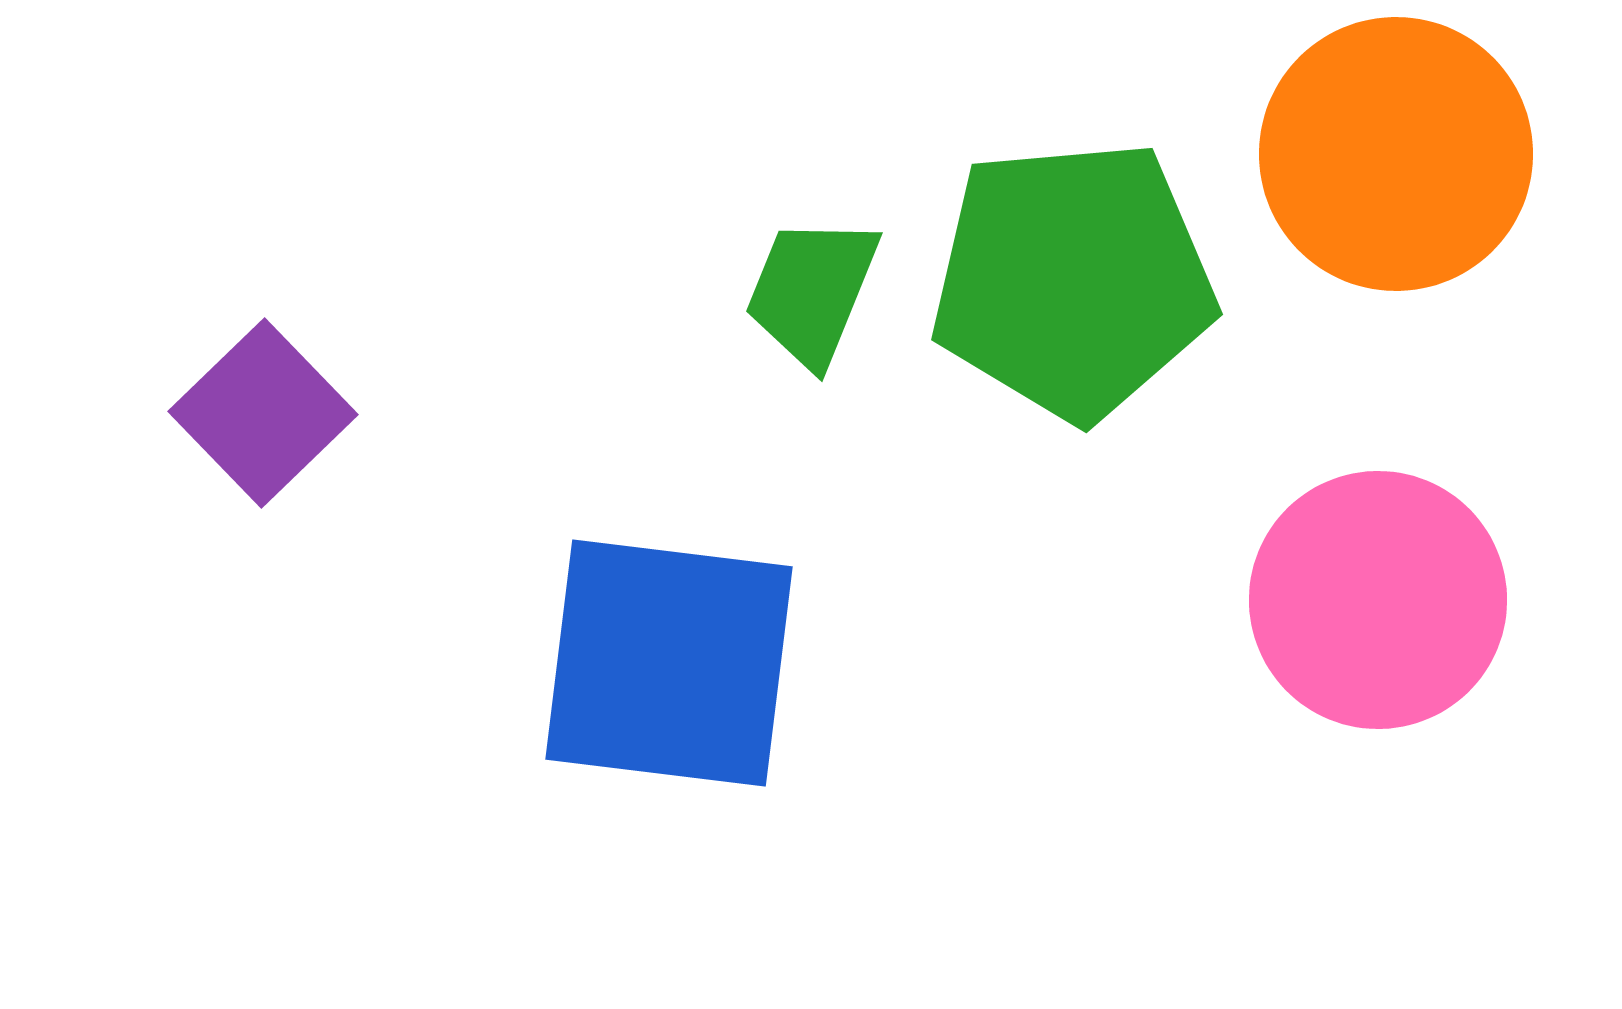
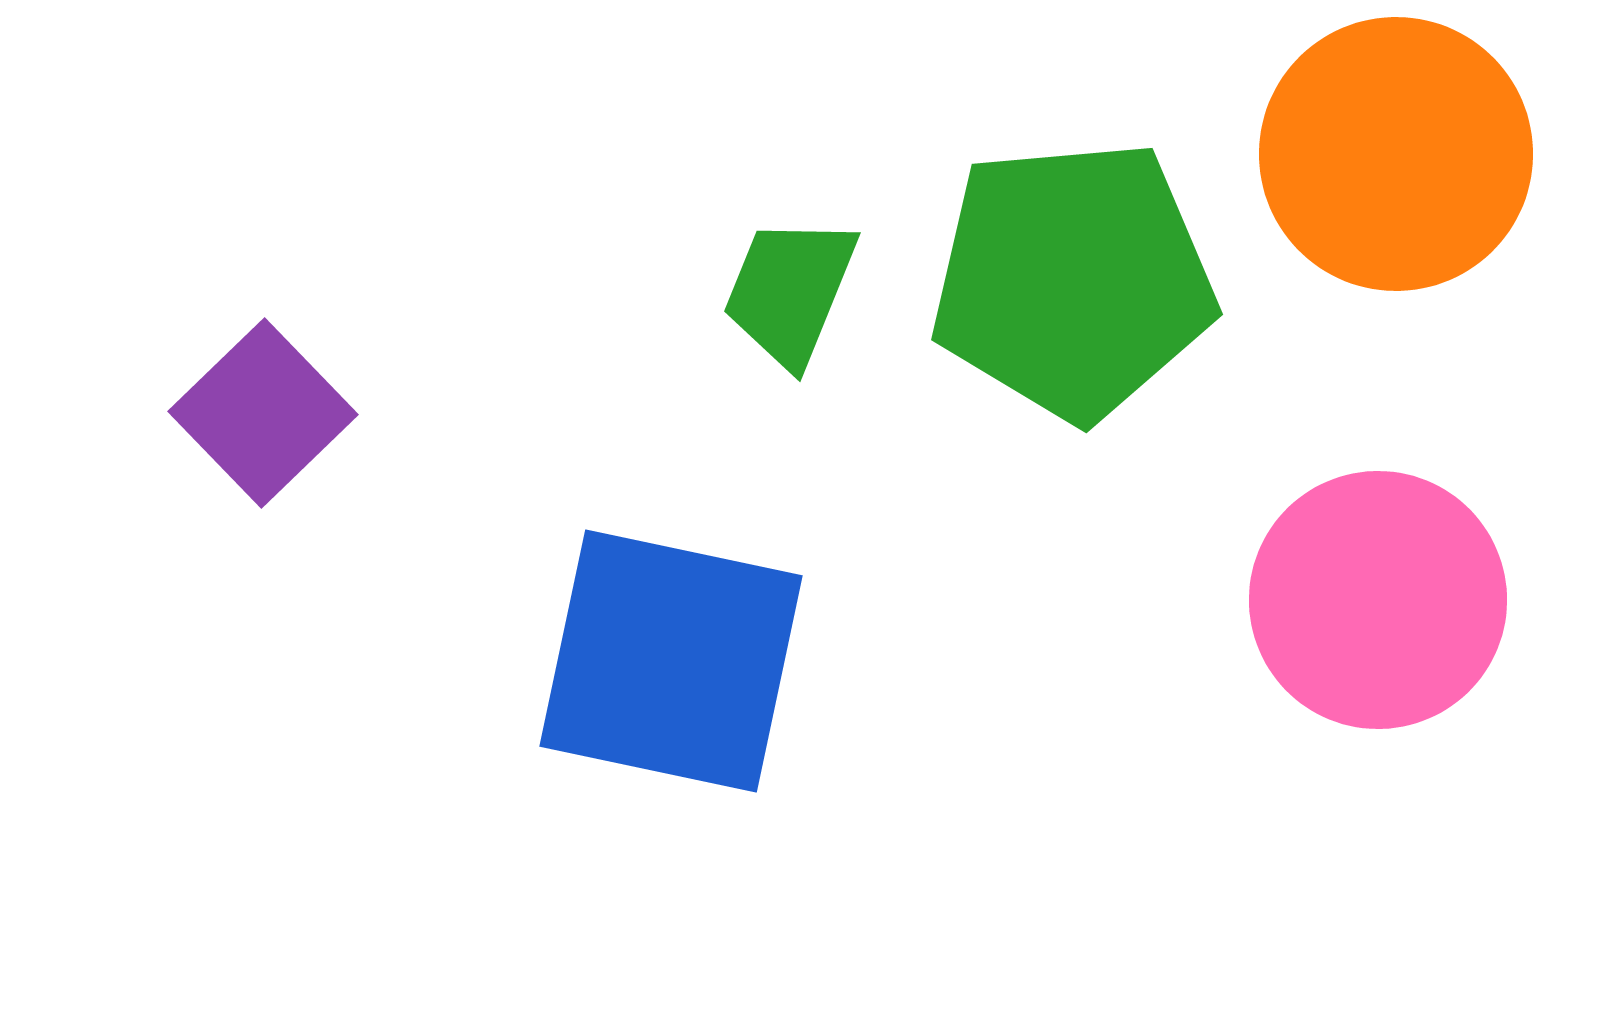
green trapezoid: moved 22 px left
blue square: moved 2 px right, 2 px up; rotated 5 degrees clockwise
